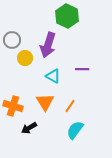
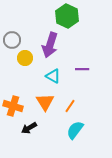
purple arrow: moved 2 px right
